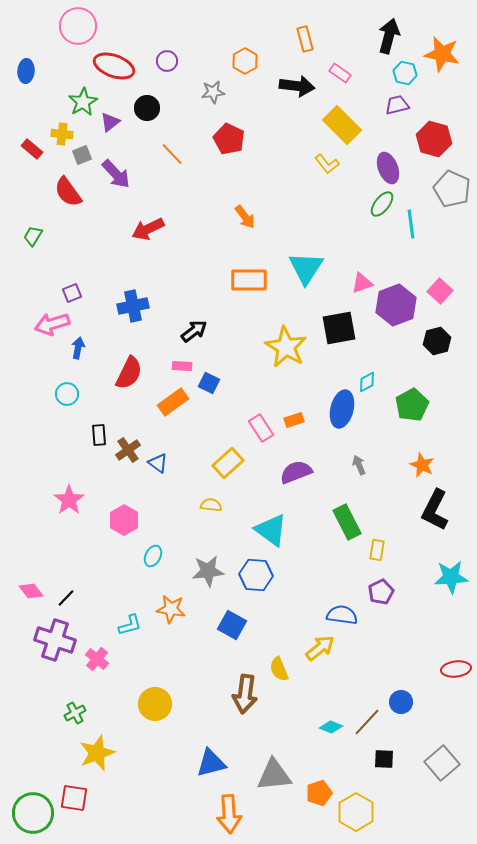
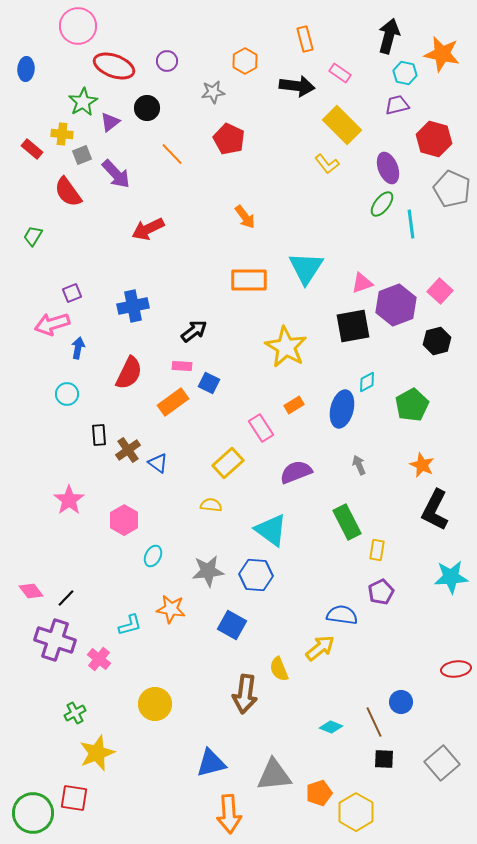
blue ellipse at (26, 71): moved 2 px up
black square at (339, 328): moved 14 px right, 2 px up
orange rectangle at (294, 420): moved 15 px up; rotated 12 degrees counterclockwise
pink cross at (97, 659): moved 2 px right
brown line at (367, 722): moved 7 px right; rotated 68 degrees counterclockwise
